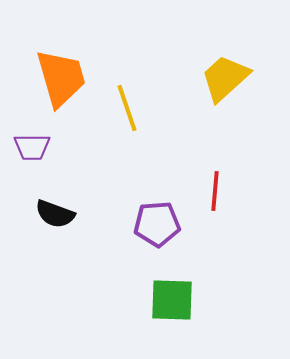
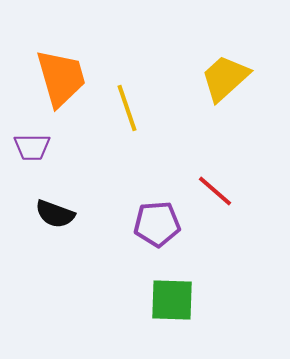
red line: rotated 54 degrees counterclockwise
